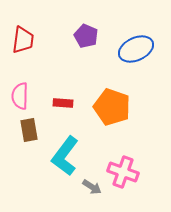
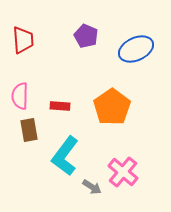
red trapezoid: rotated 12 degrees counterclockwise
red rectangle: moved 3 px left, 3 px down
orange pentagon: rotated 18 degrees clockwise
pink cross: rotated 20 degrees clockwise
